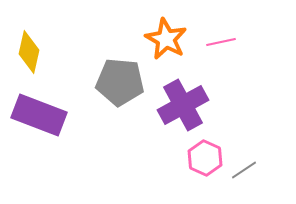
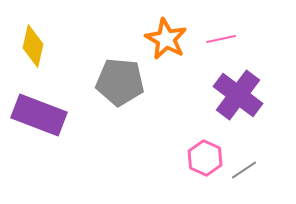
pink line: moved 3 px up
yellow diamond: moved 4 px right, 6 px up
purple cross: moved 55 px right, 10 px up; rotated 24 degrees counterclockwise
